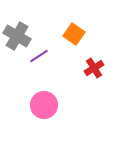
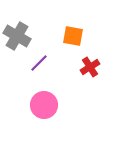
orange square: moved 1 px left, 2 px down; rotated 25 degrees counterclockwise
purple line: moved 7 px down; rotated 12 degrees counterclockwise
red cross: moved 4 px left, 1 px up
